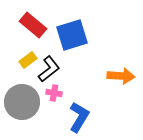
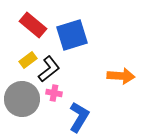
gray circle: moved 3 px up
